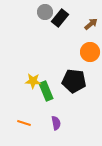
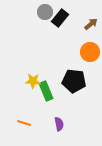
purple semicircle: moved 3 px right, 1 px down
